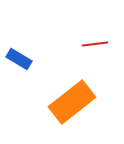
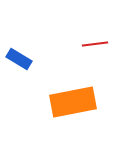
orange rectangle: moved 1 px right; rotated 27 degrees clockwise
